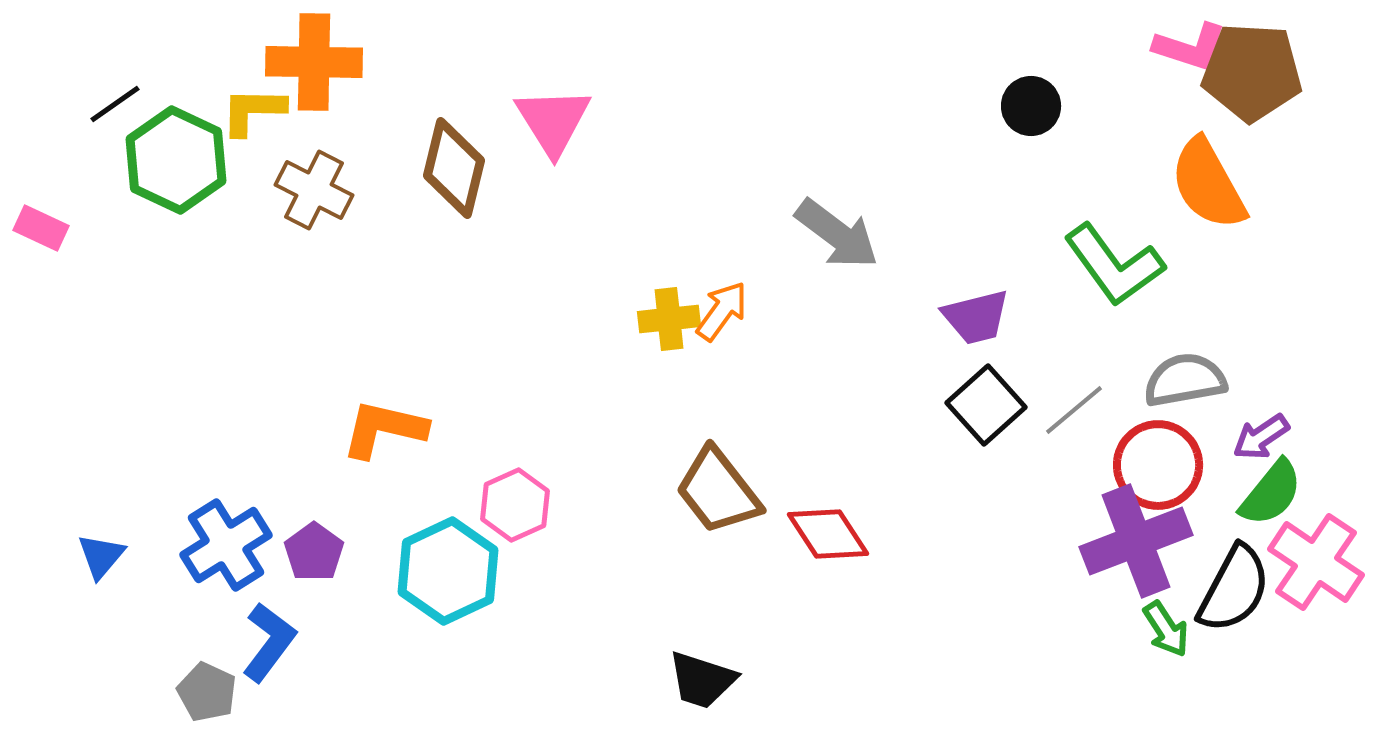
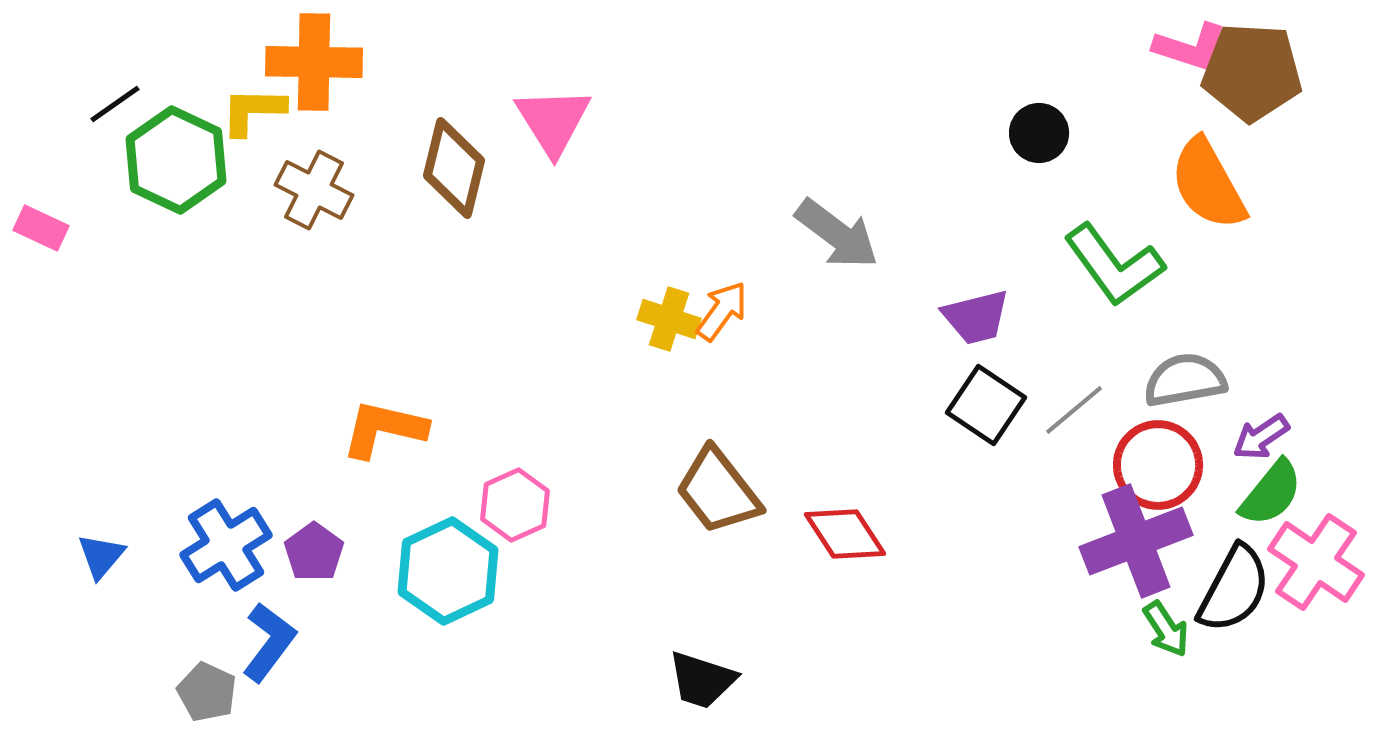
black circle: moved 8 px right, 27 px down
yellow cross: rotated 24 degrees clockwise
black square: rotated 14 degrees counterclockwise
red diamond: moved 17 px right
